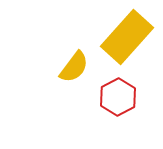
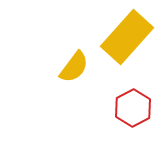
red hexagon: moved 15 px right, 11 px down
